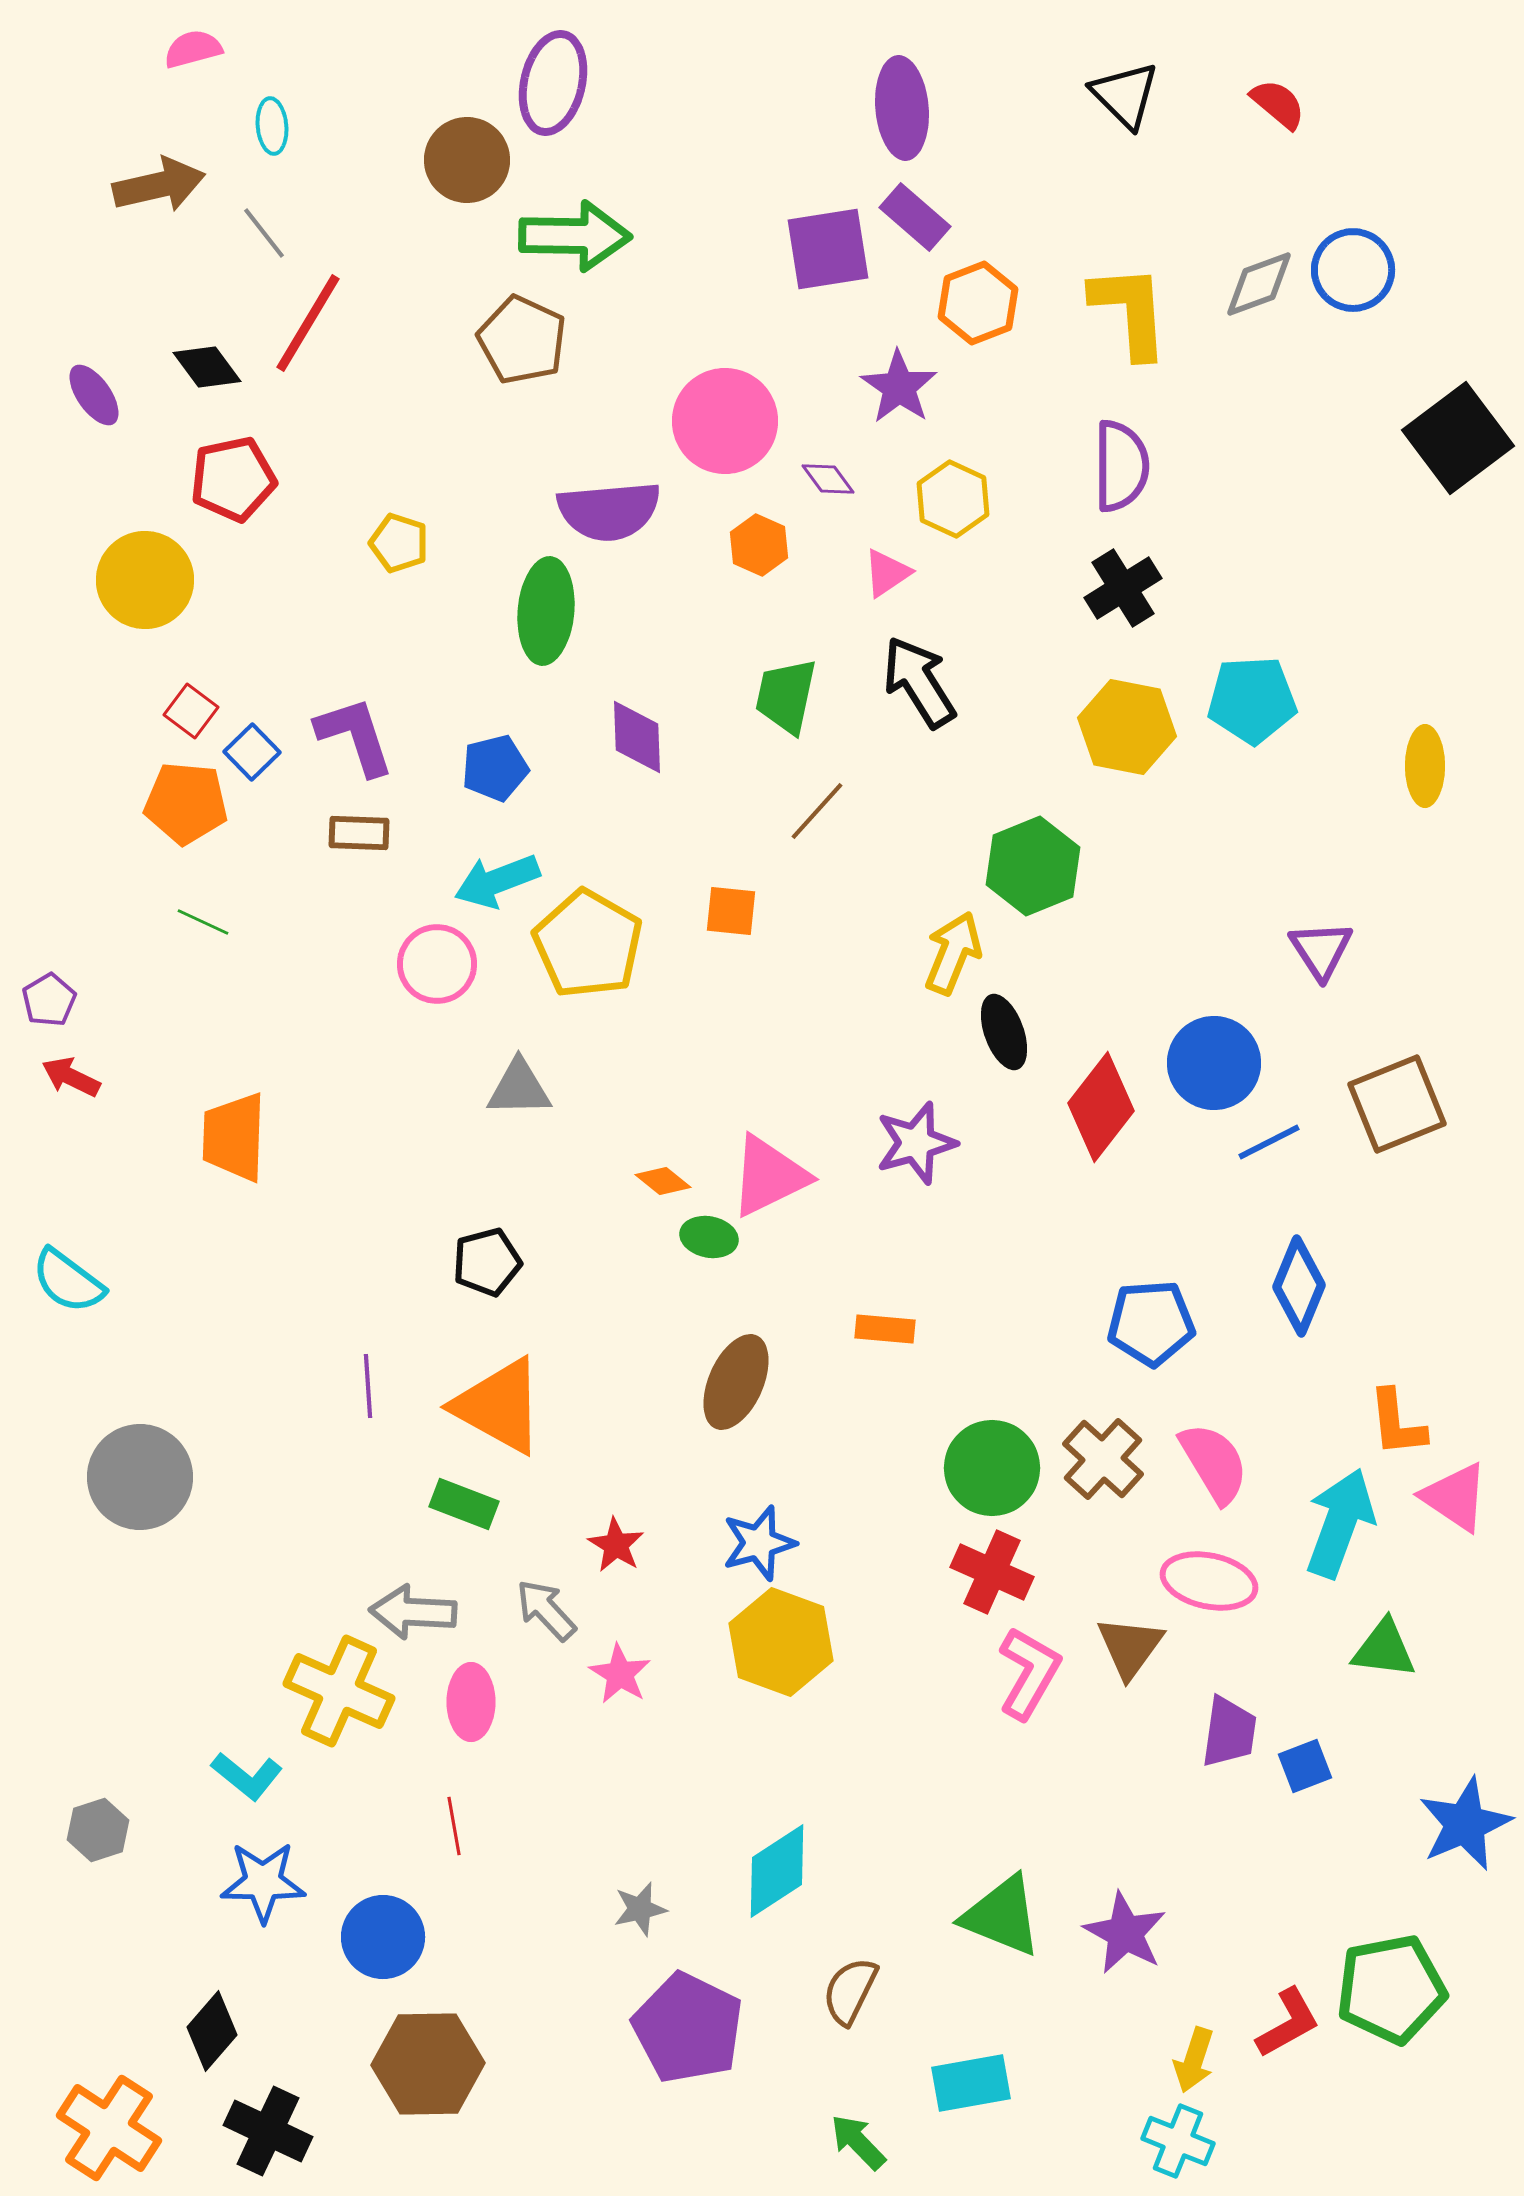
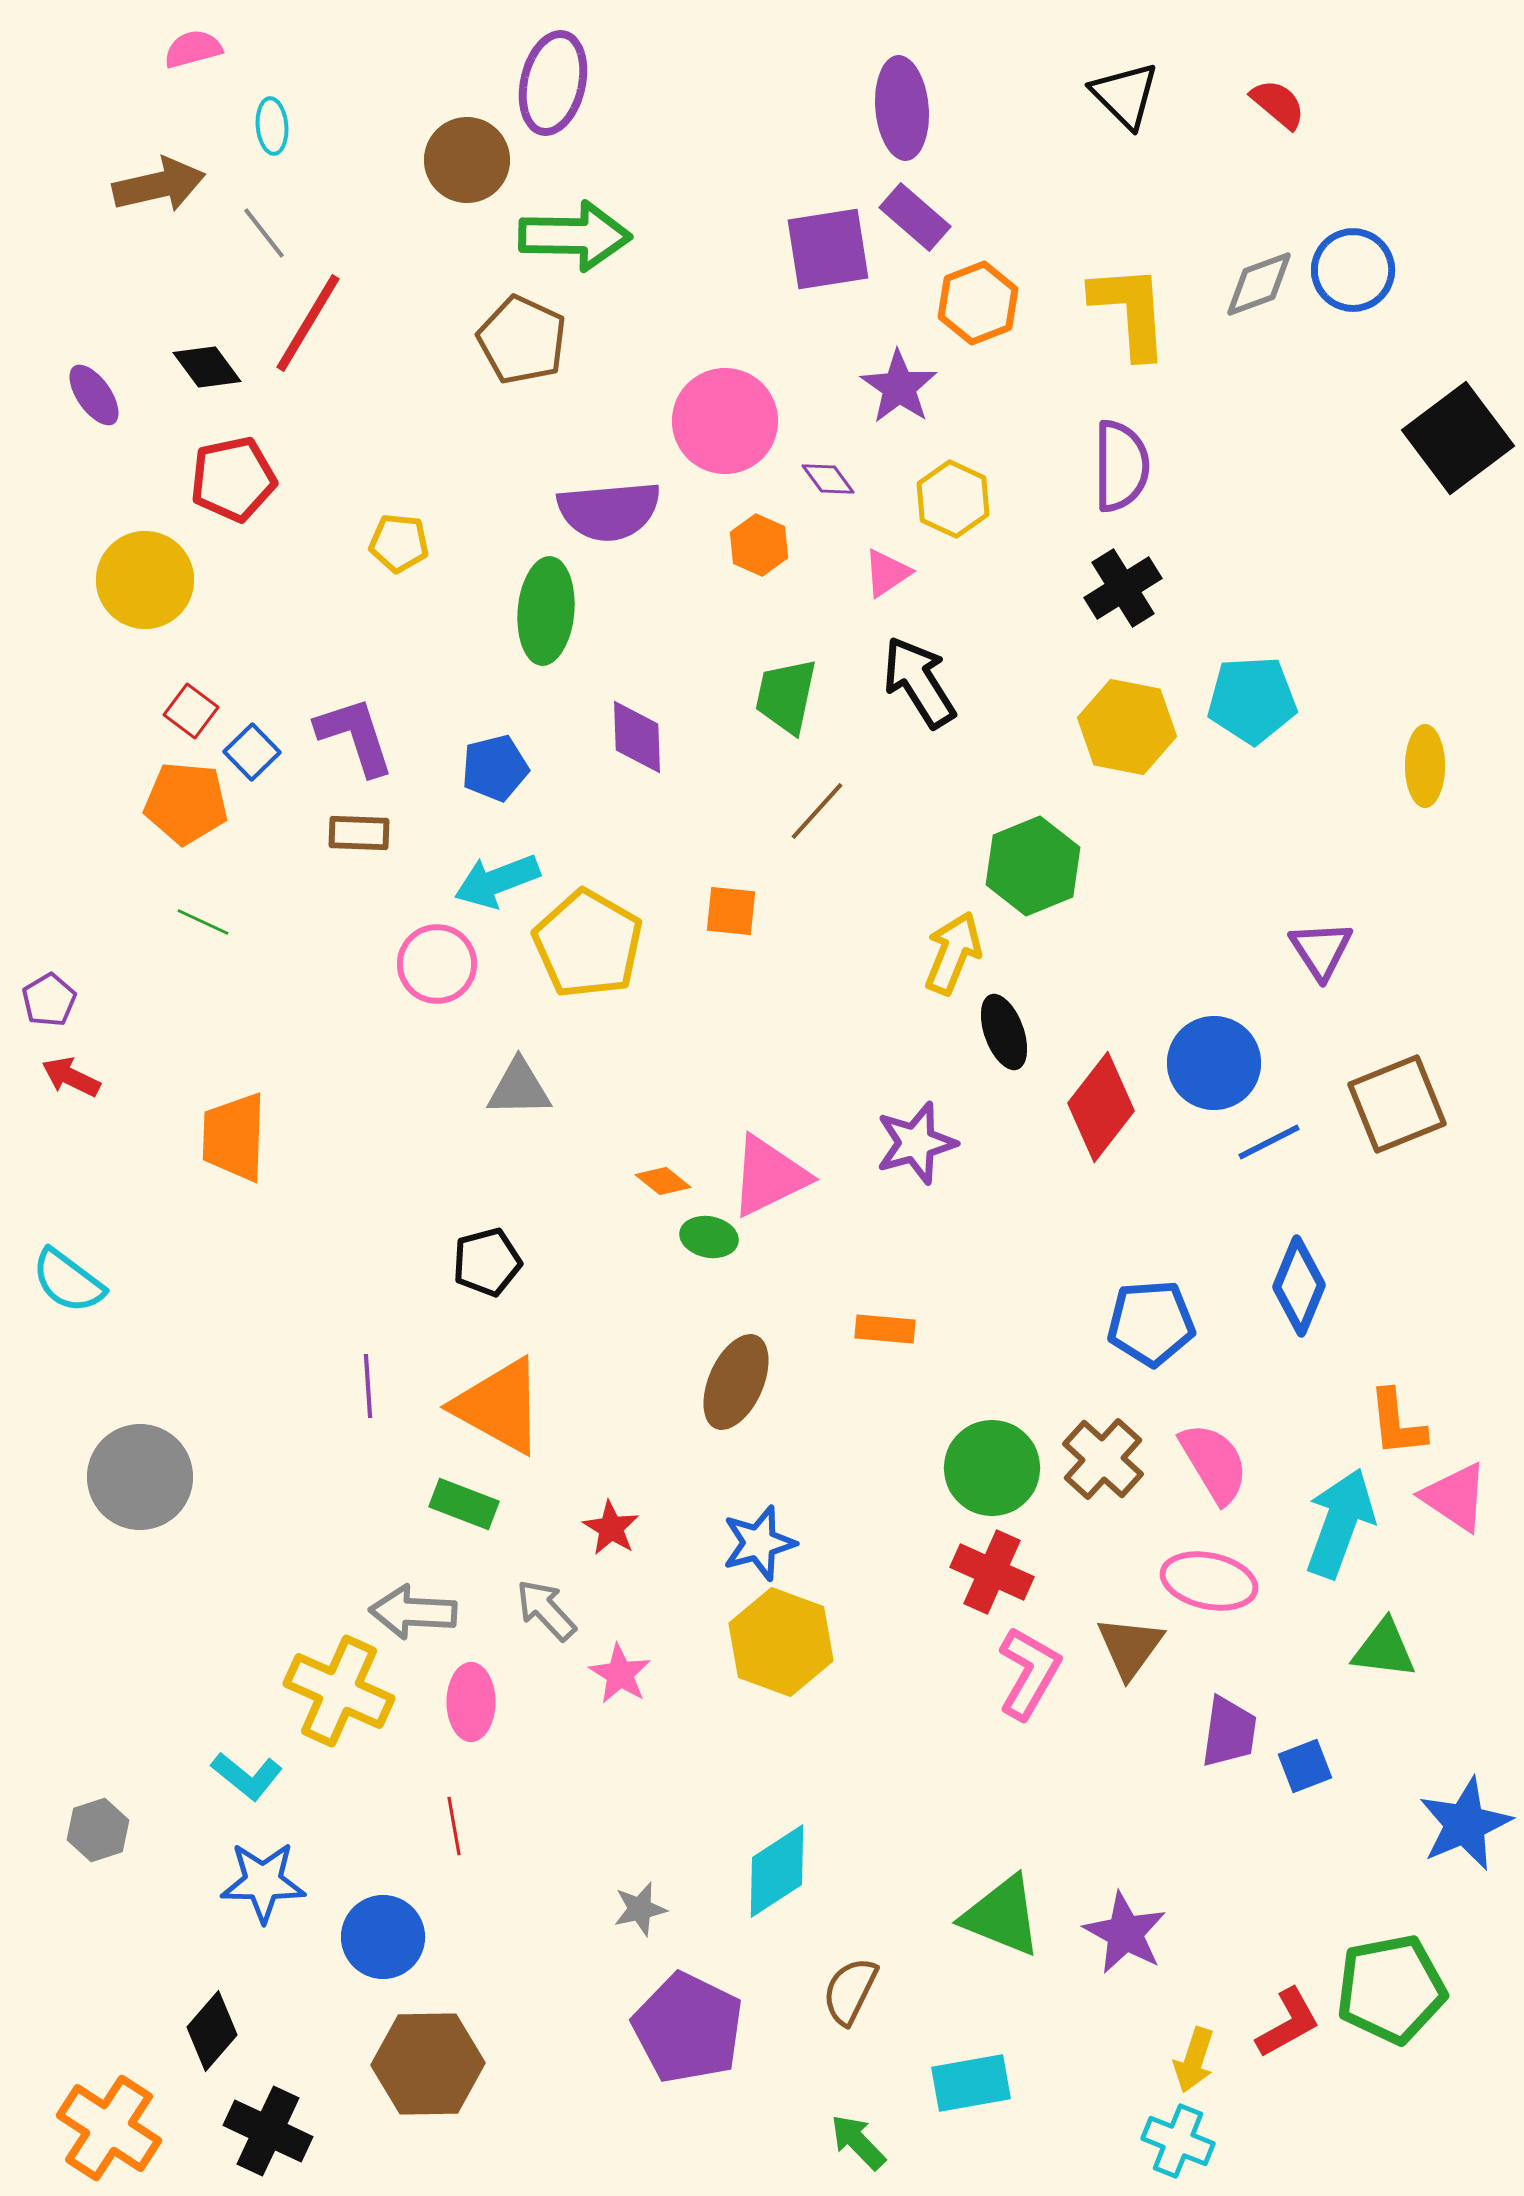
yellow pentagon at (399, 543): rotated 12 degrees counterclockwise
red star at (616, 1545): moved 5 px left, 17 px up
